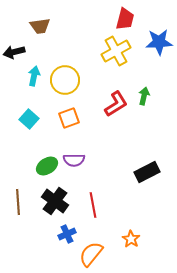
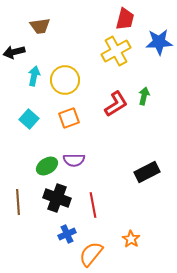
black cross: moved 2 px right, 3 px up; rotated 16 degrees counterclockwise
